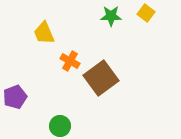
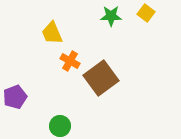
yellow trapezoid: moved 8 px right
